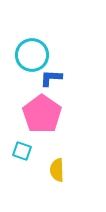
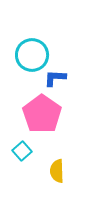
blue L-shape: moved 4 px right
cyan square: rotated 30 degrees clockwise
yellow semicircle: moved 1 px down
